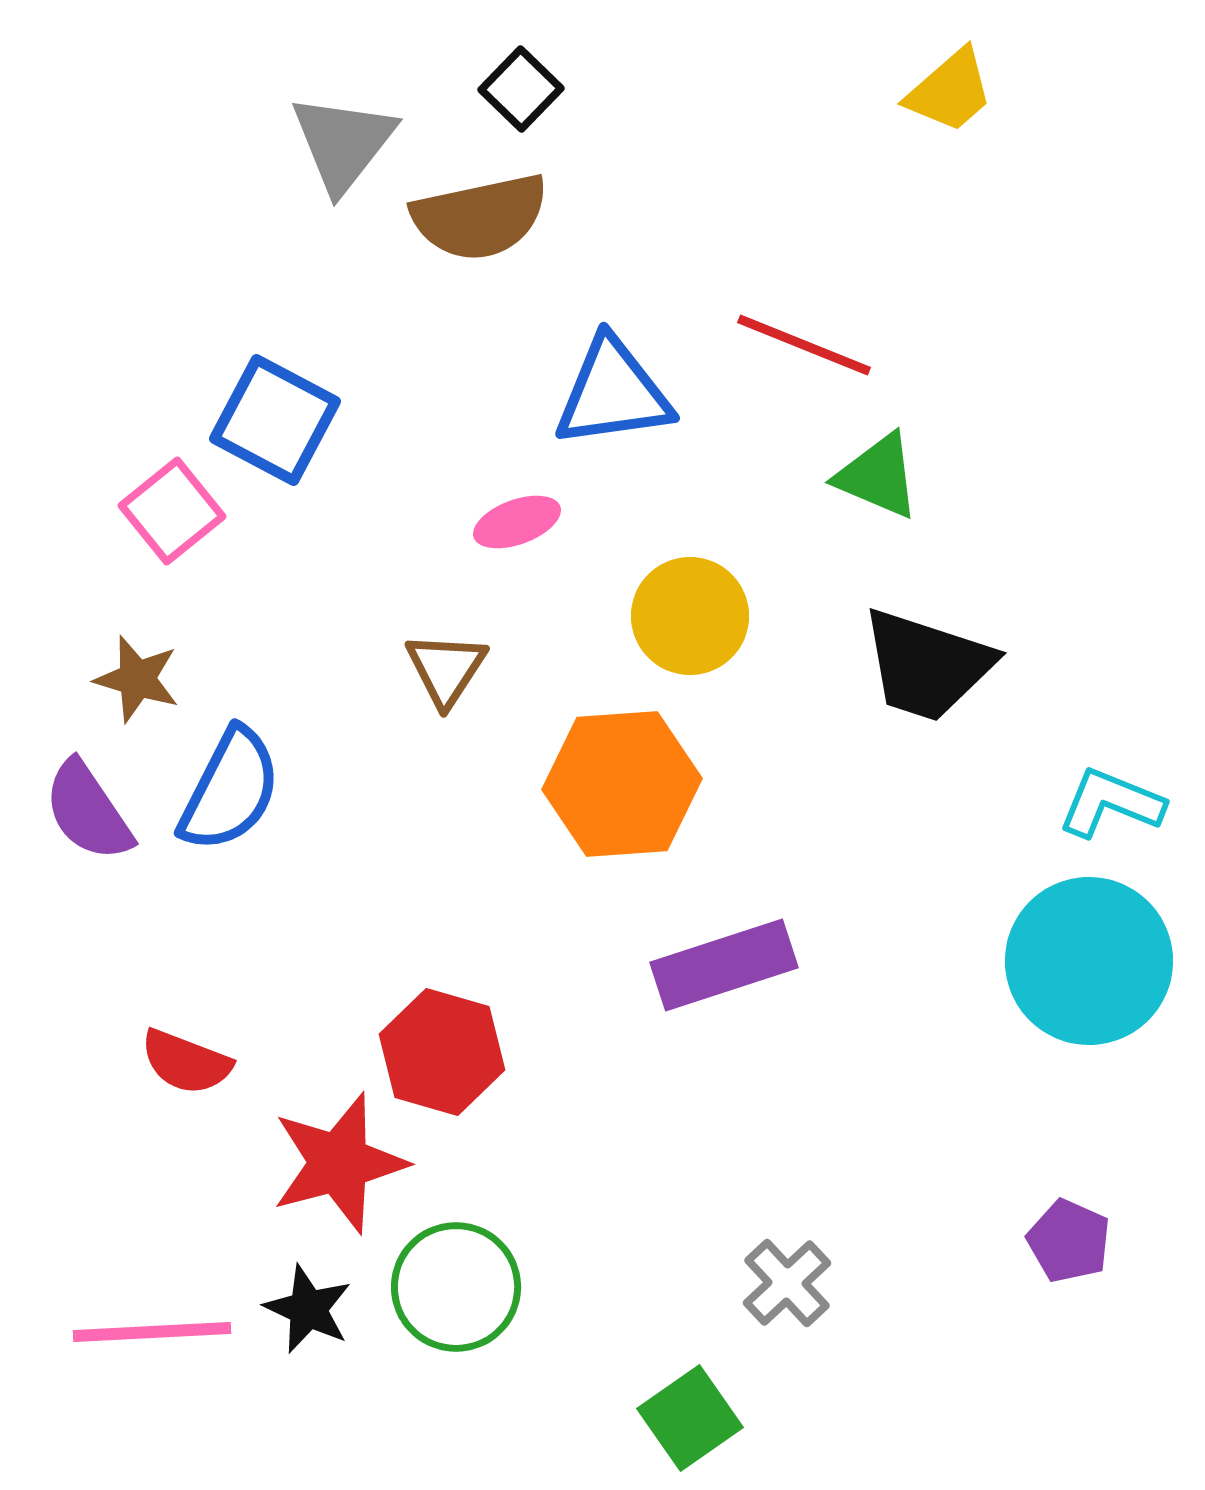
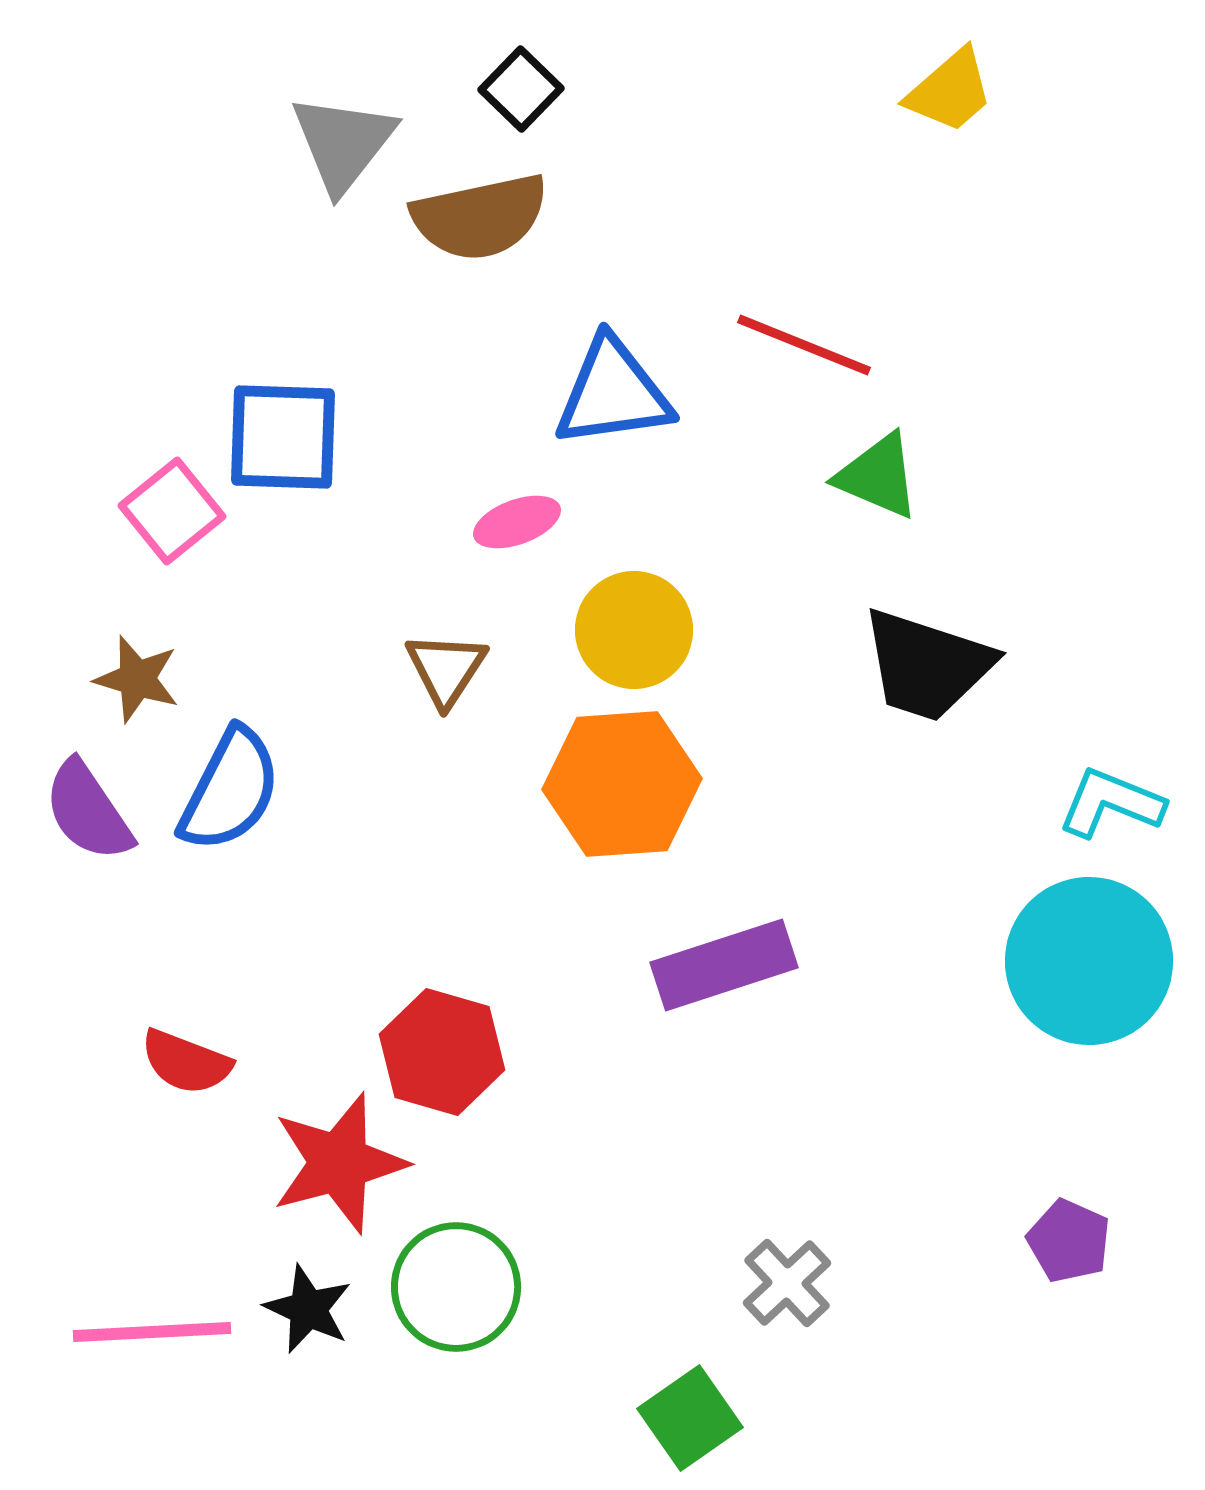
blue square: moved 8 px right, 17 px down; rotated 26 degrees counterclockwise
yellow circle: moved 56 px left, 14 px down
